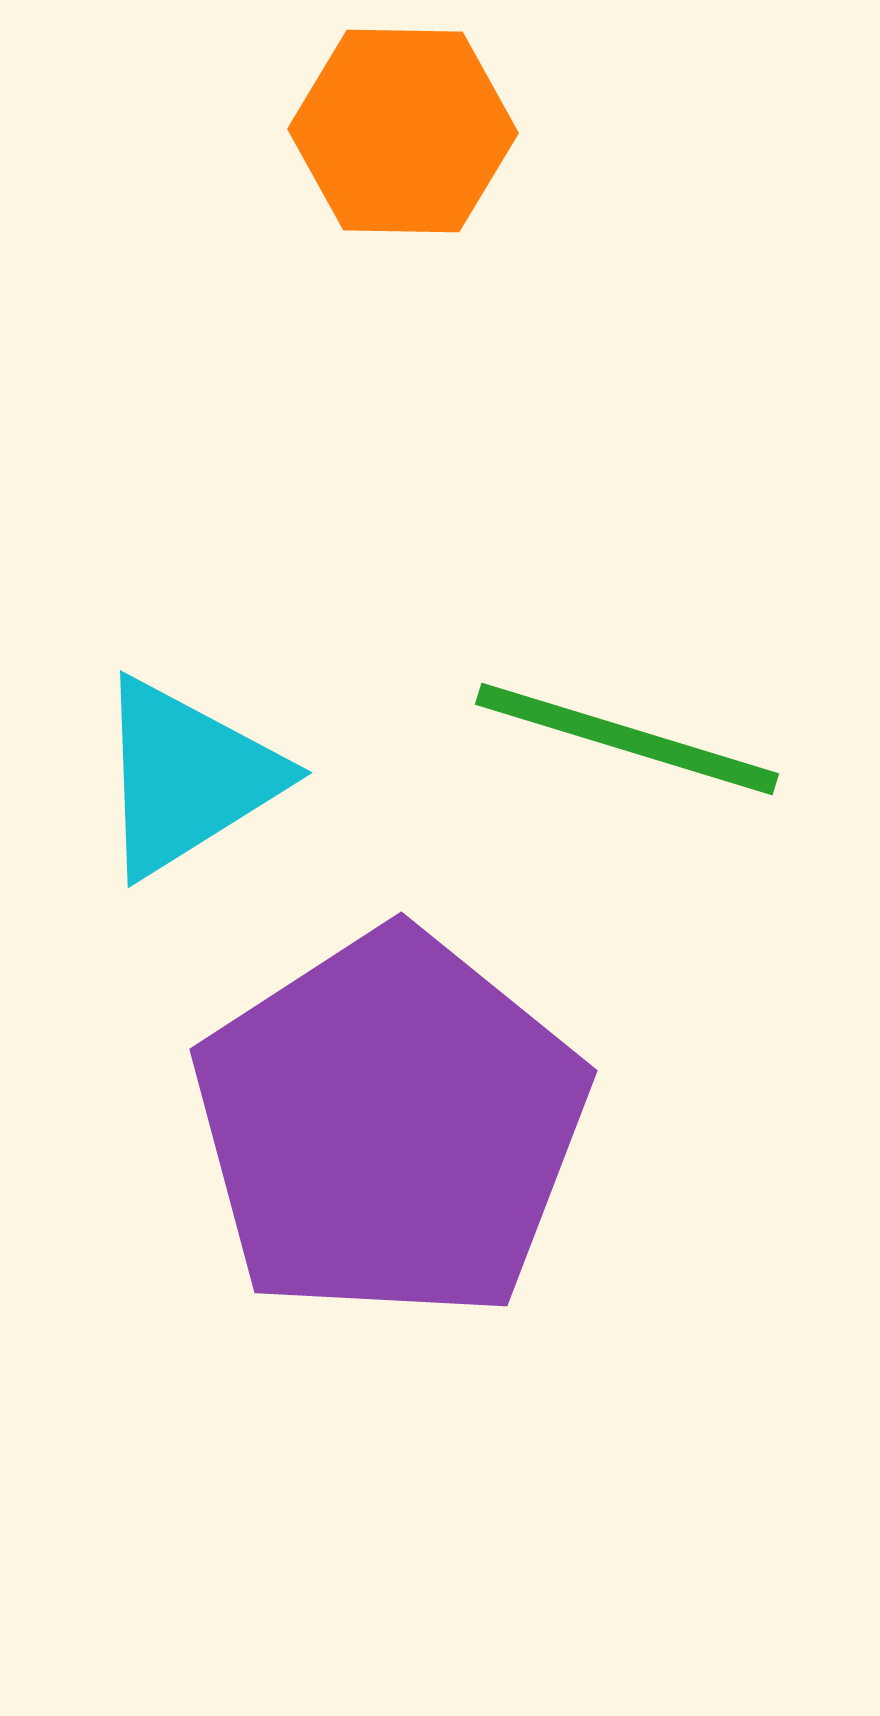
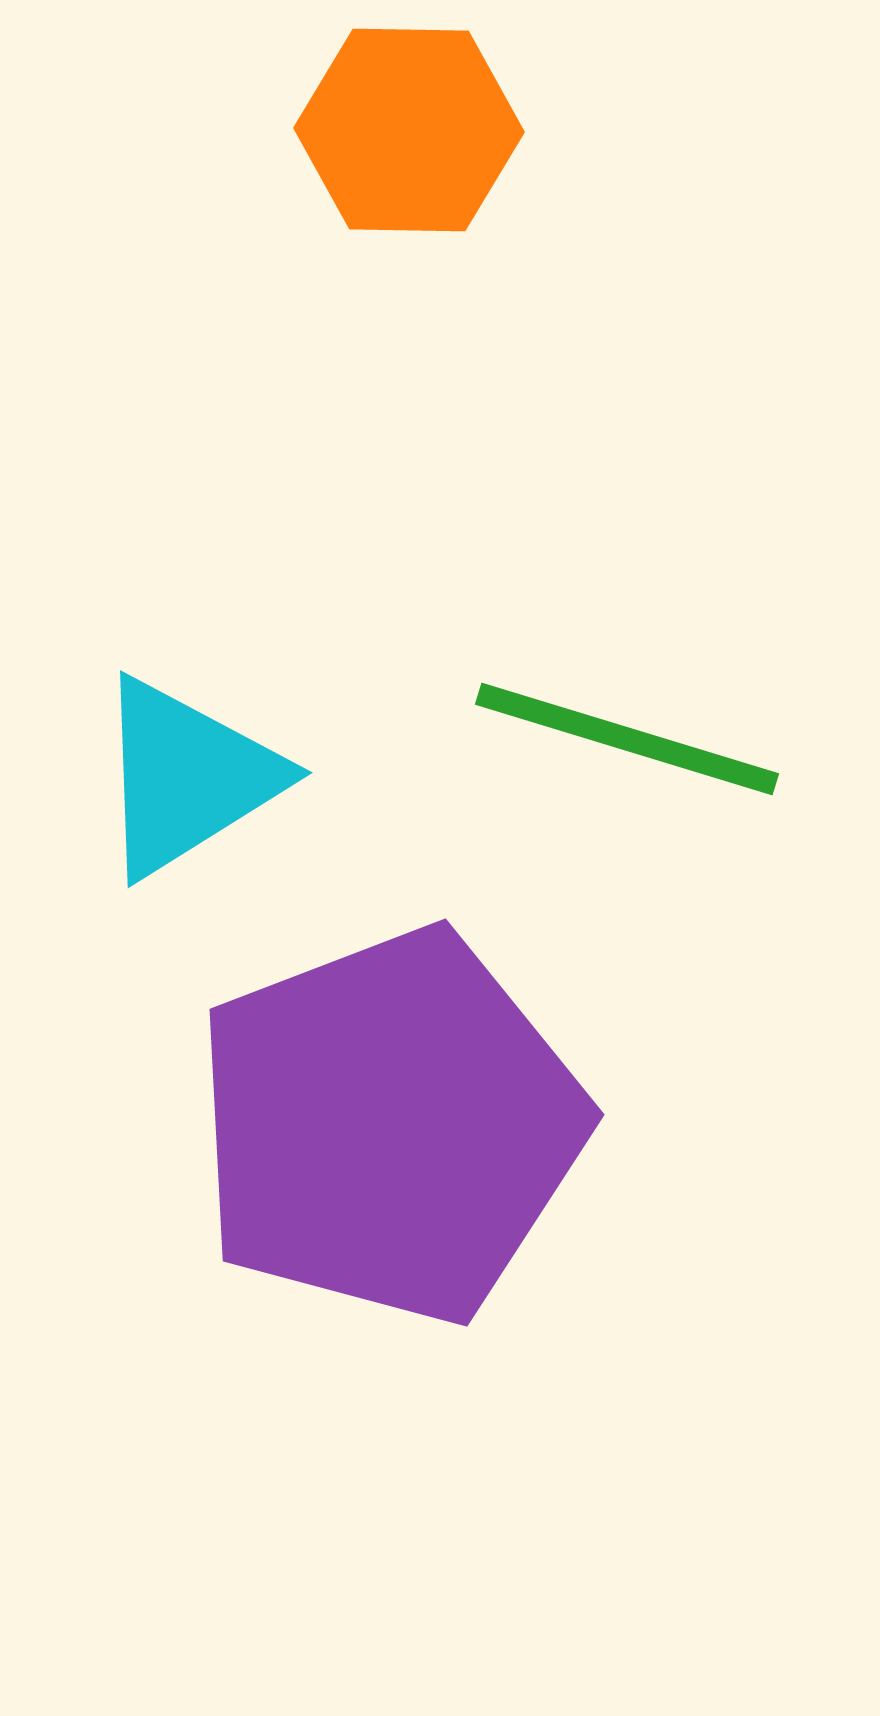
orange hexagon: moved 6 px right, 1 px up
purple pentagon: rotated 12 degrees clockwise
